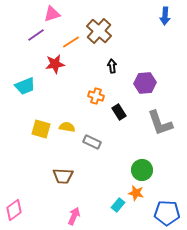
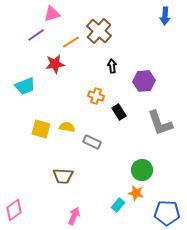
purple hexagon: moved 1 px left, 2 px up
